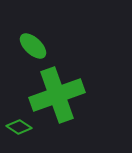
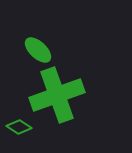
green ellipse: moved 5 px right, 4 px down
